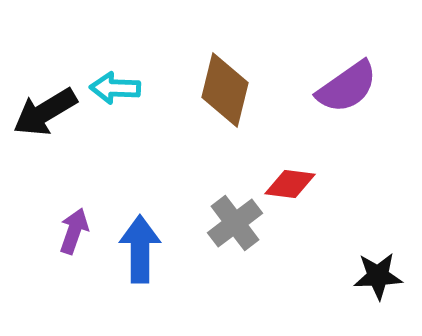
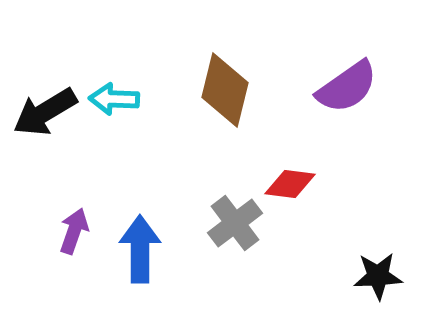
cyan arrow: moved 1 px left, 11 px down
